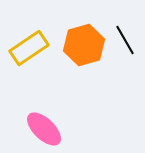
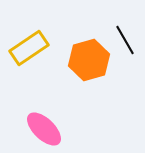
orange hexagon: moved 5 px right, 15 px down
